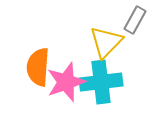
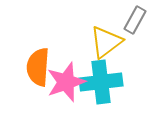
yellow triangle: rotated 9 degrees clockwise
